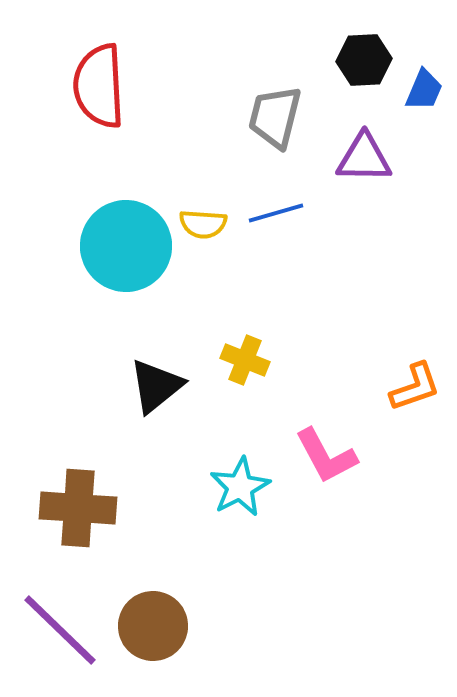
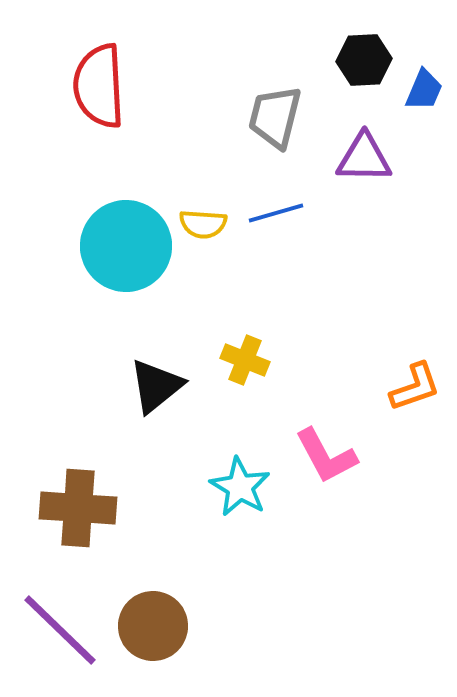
cyan star: rotated 14 degrees counterclockwise
